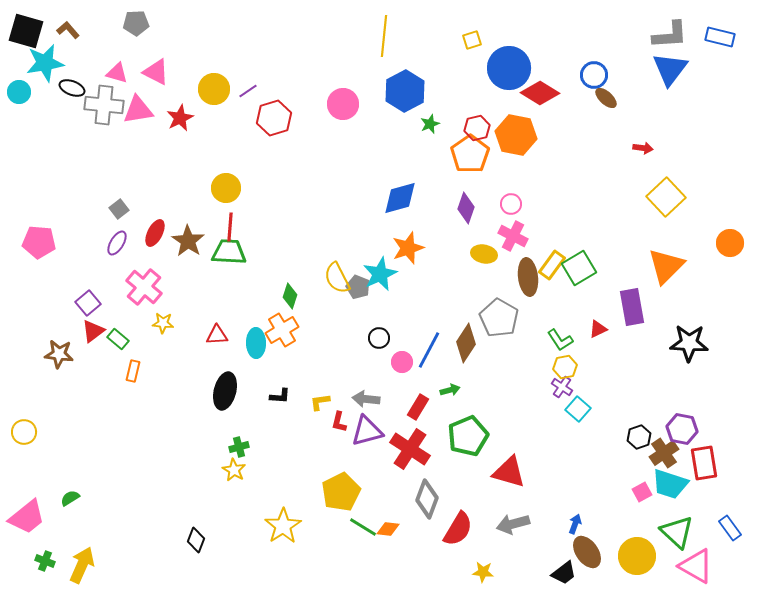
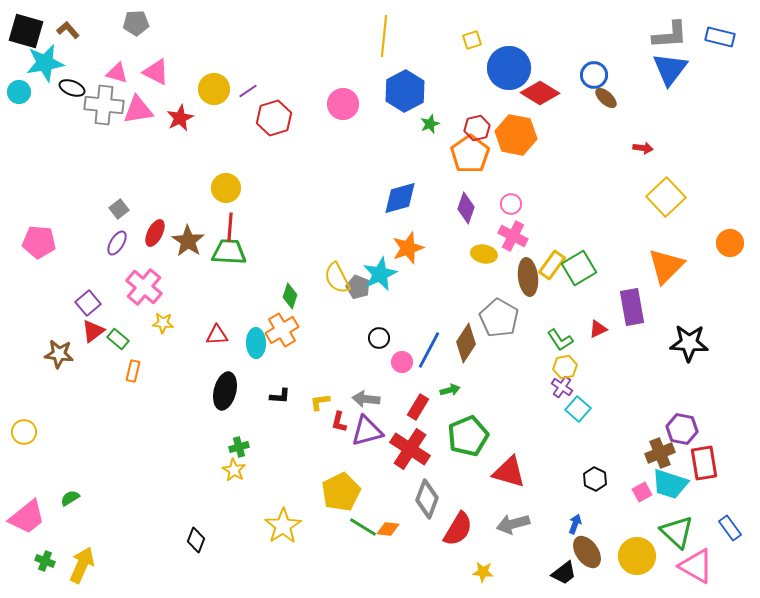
black hexagon at (639, 437): moved 44 px left, 42 px down; rotated 15 degrees counterclockwise
brown cross at (664, 453): moved 4 px left; rotated 12 degrees clockwise
